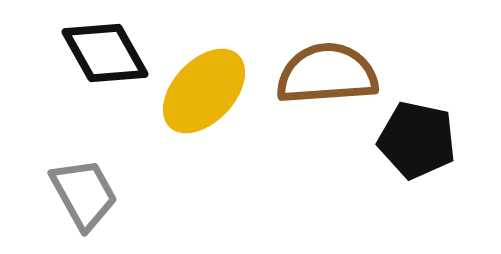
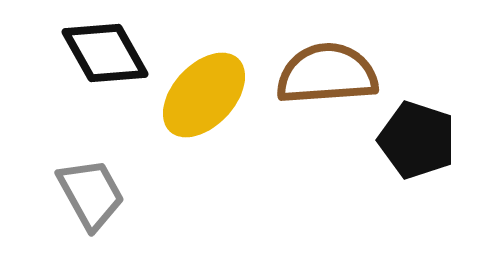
yellow ellipse: moved 4 px down
black pentagon: rotated 6 degrees clockwise
gray trapezoid: moved 7 px right
